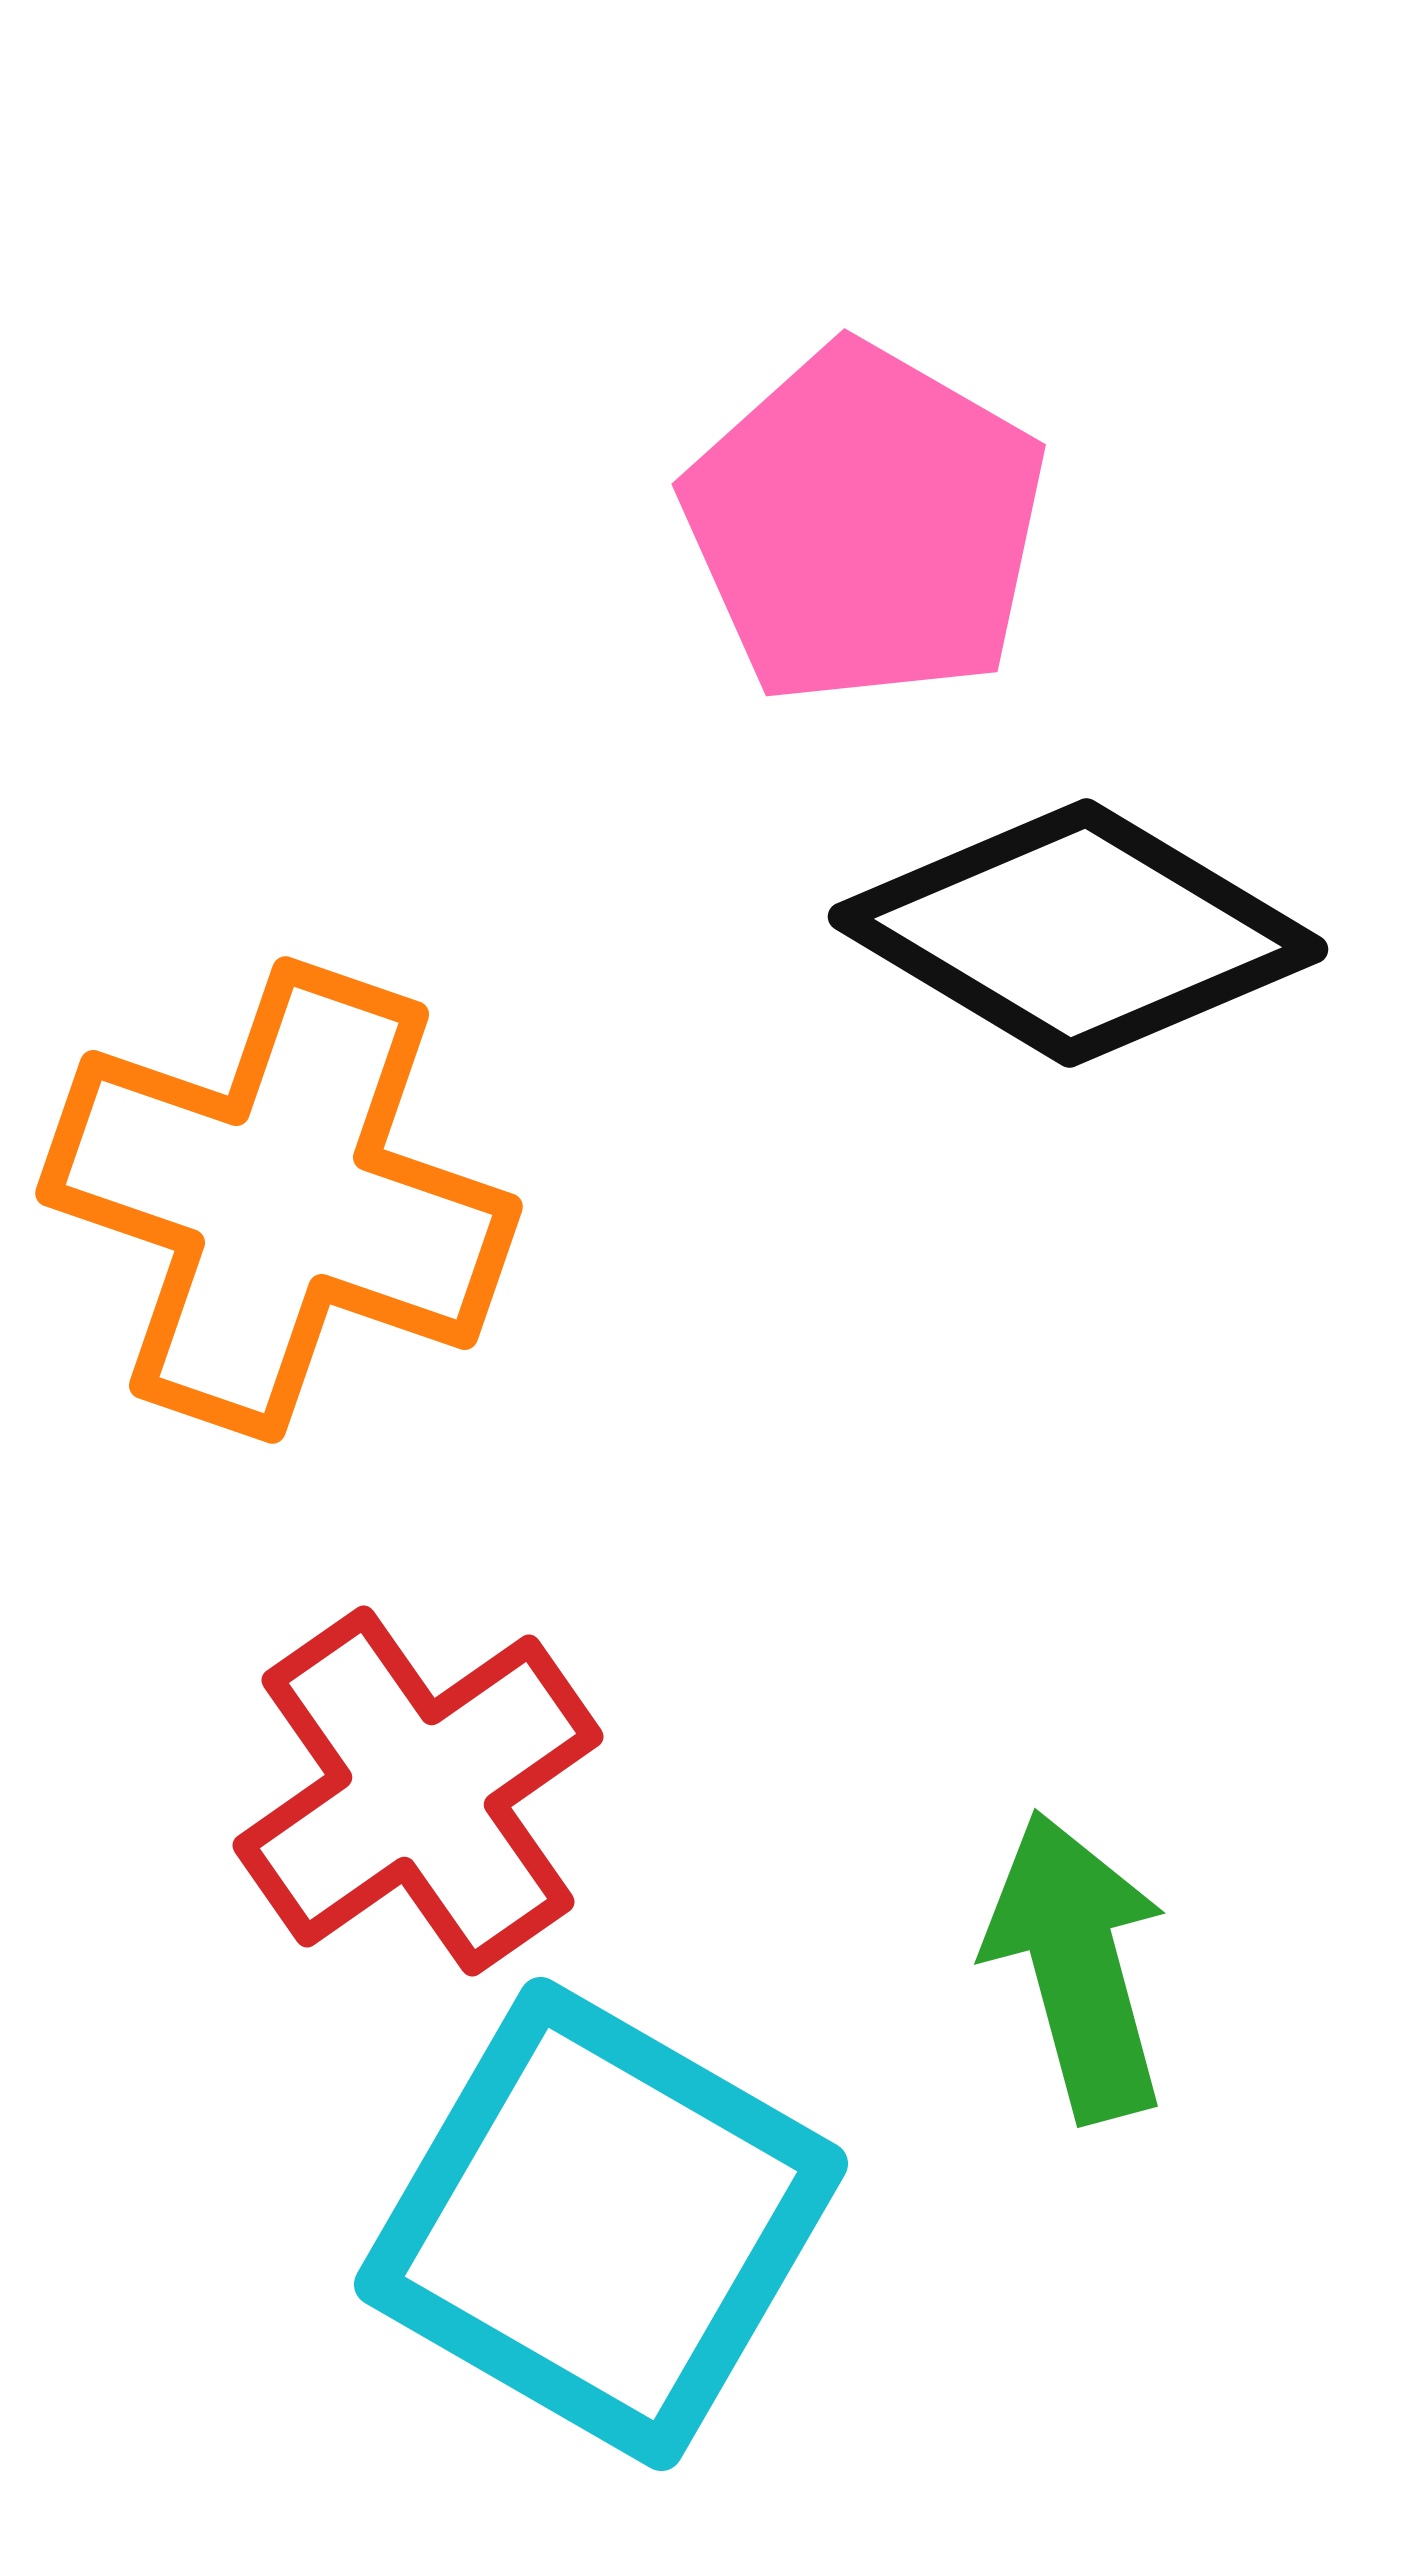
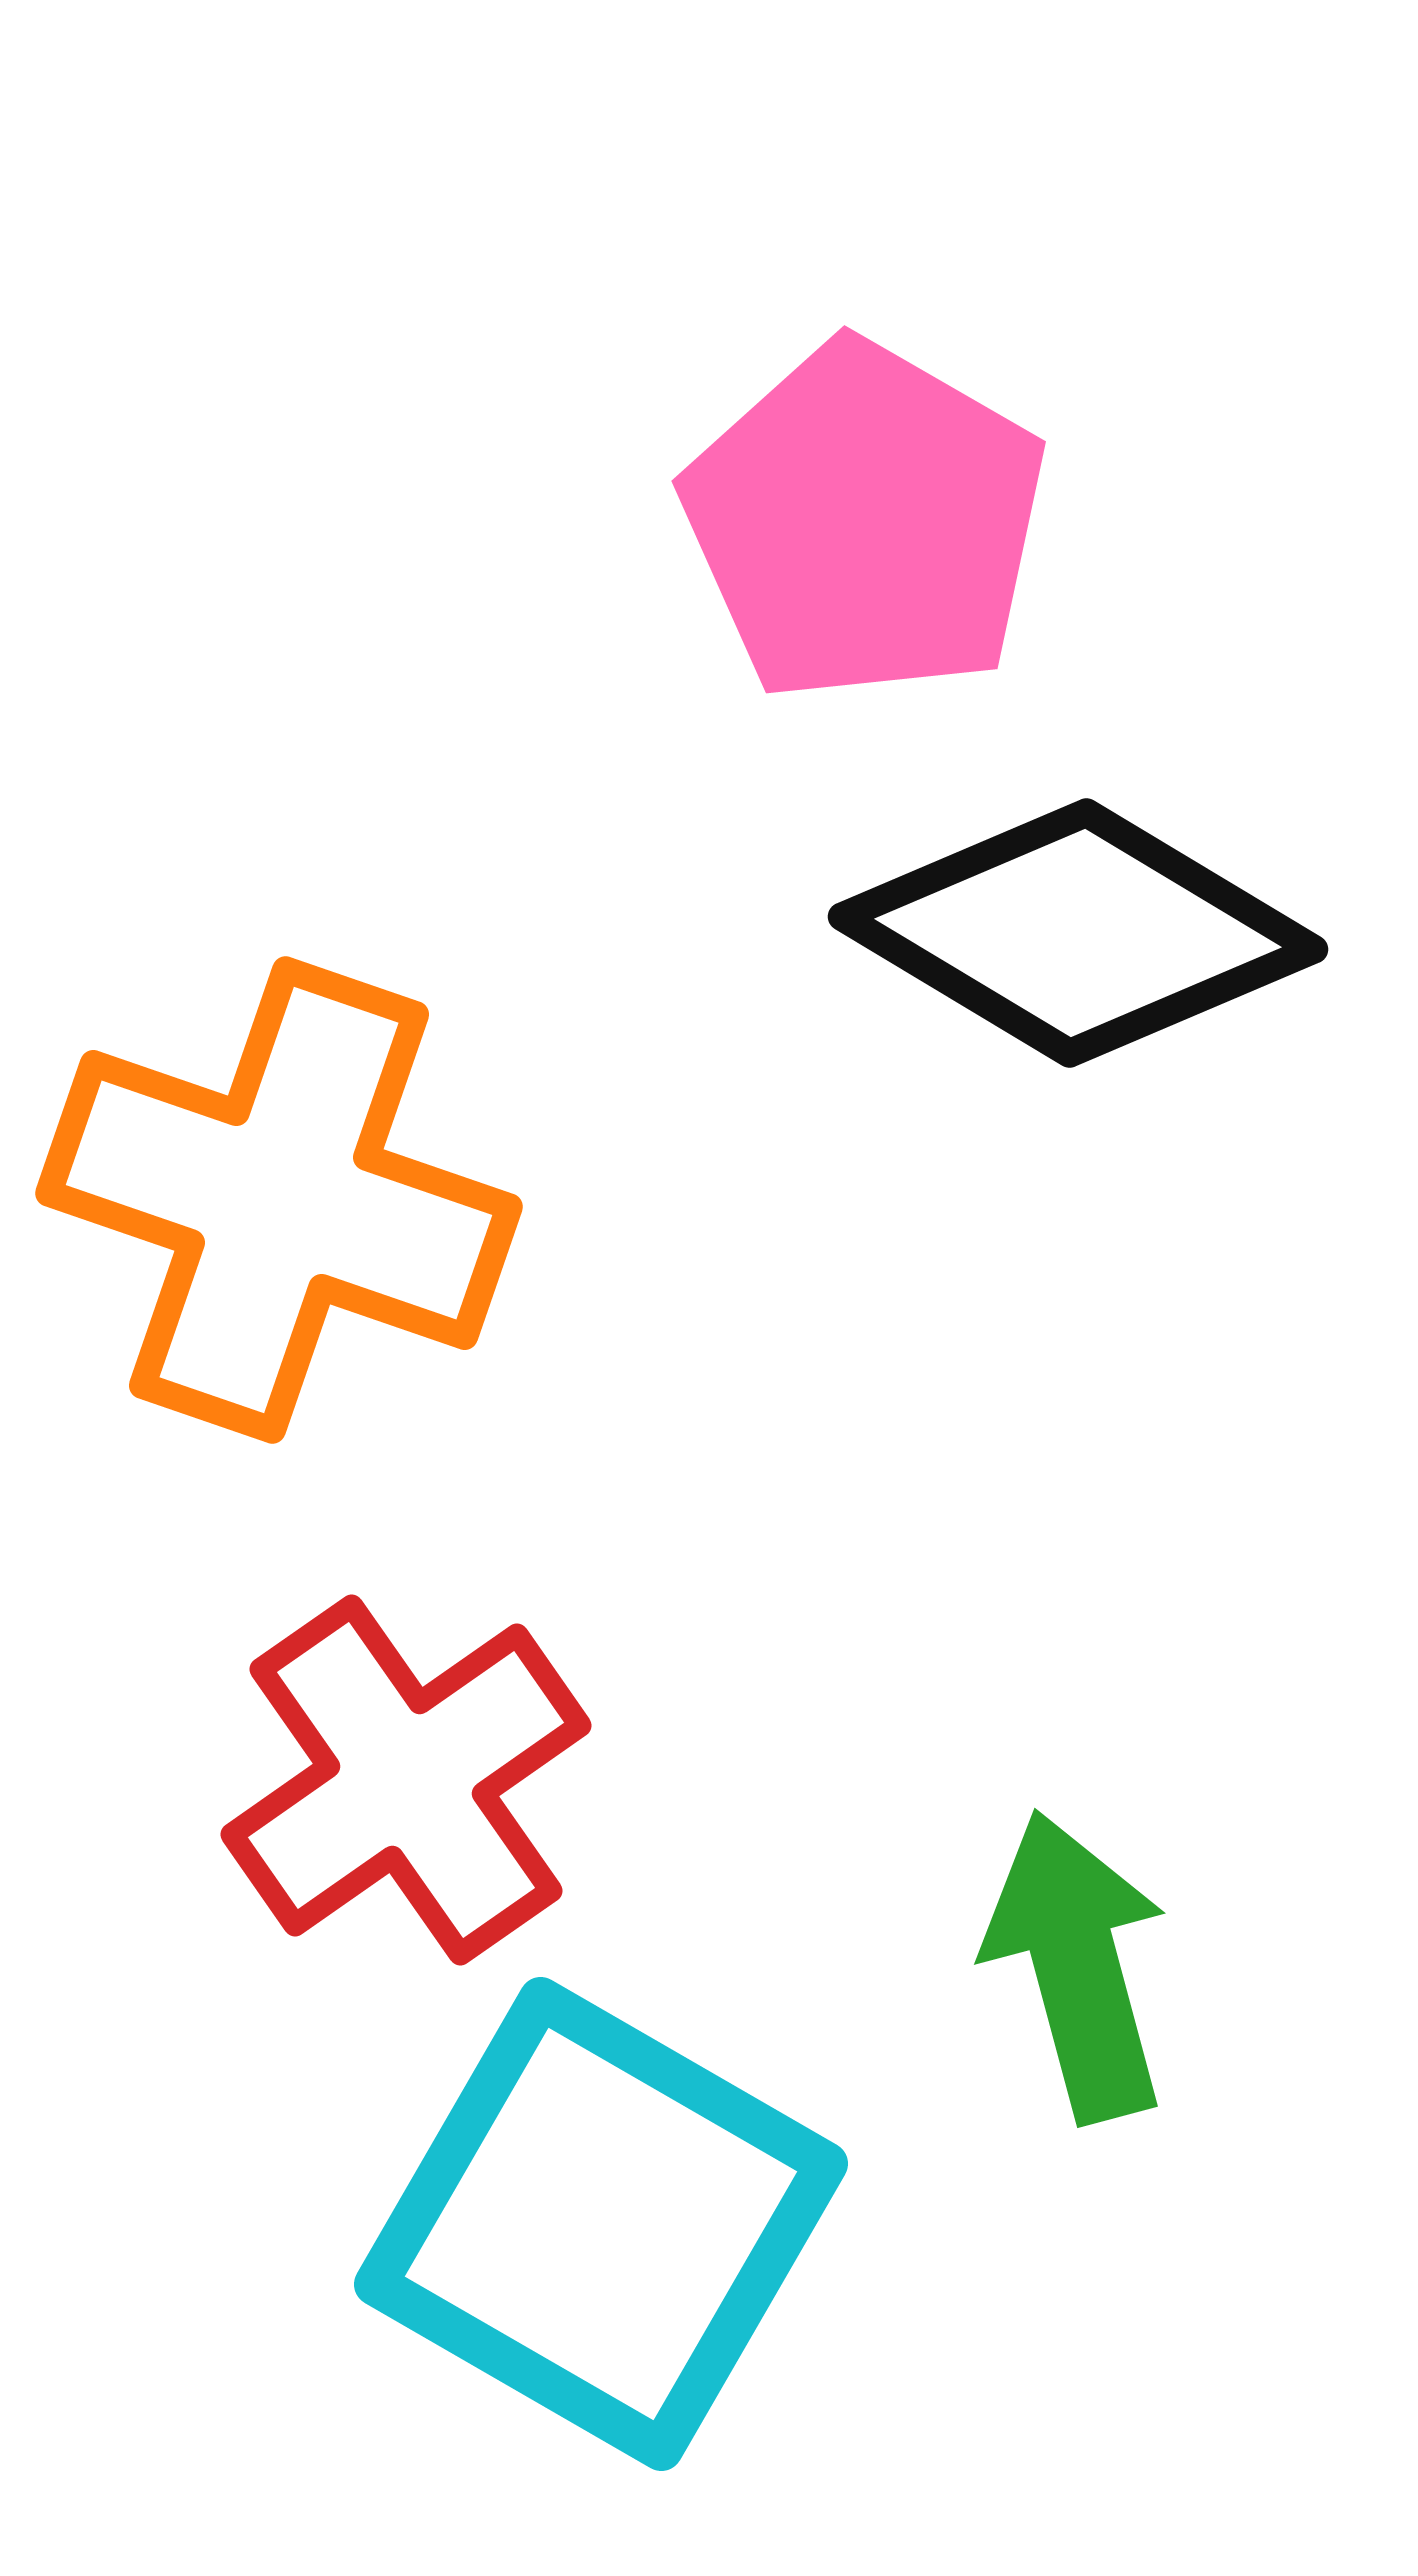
pink pentagon: moved 3 px up
red cross: moved 12 px left, 11 px up
